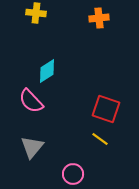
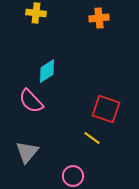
yellow line: moved 8 px left, 1 px up
gray triangle: moved 5 px left, 5 px down
pink circle: moved 2 px down
